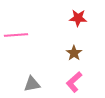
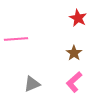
red star: rotated 24 degrees clockwise
pink line: moved 4 px down
gray triangle: rotated 12 degrees counterclockwise
